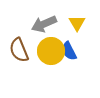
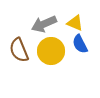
yellow triangle: moved 2 px left; rotated 36 degrees counterclockwise
blue semicircle: moved 11 px right, 7 px up
